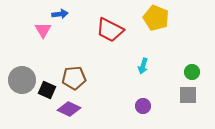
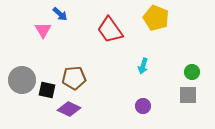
blue arrow: rotated 49 degrees clockwise
red trapezoid: rotated 28 degrees clockwise
black square: rotated 12 degrees counterclockwise
